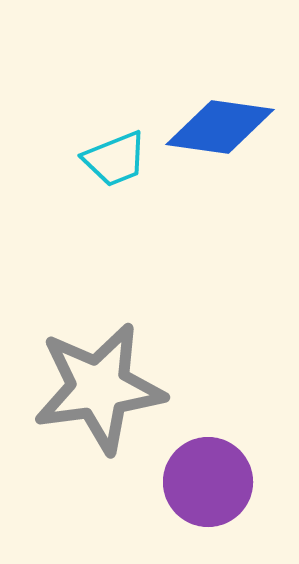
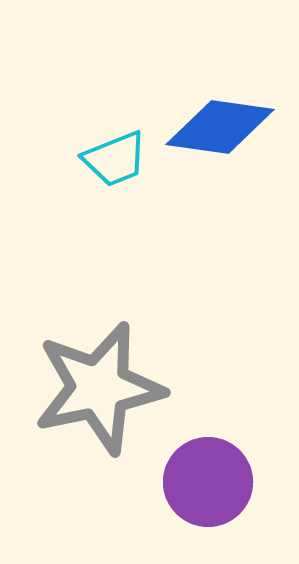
gray star: rotated 4 degrees counterclockwise
